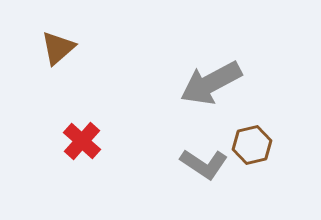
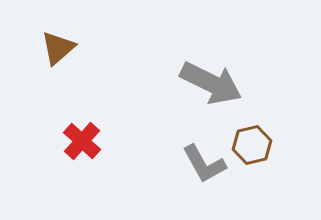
gray arrow: rotated 126 degrees counterclockwise
gray L-shape: rotated 27 degrees clockwise
